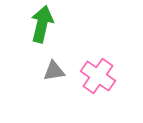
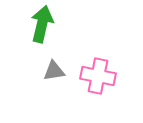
pink cross: rotated 24 degrees counterclockwise
